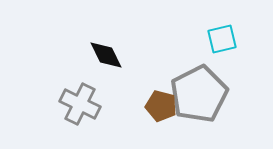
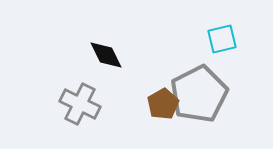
brown pentagon: moved 2 px right, 2 px up; rotated 28 degrees clockwise
